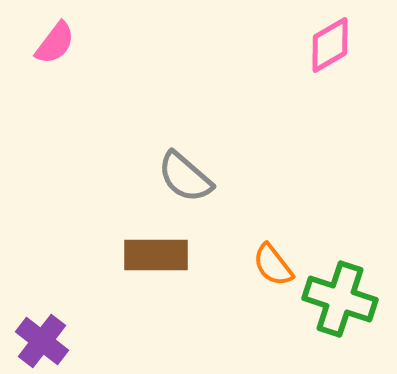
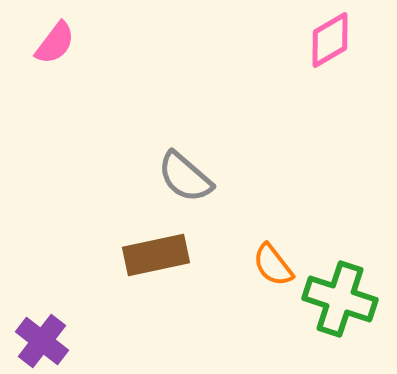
pink diamond: moved 5 px up
brown rectangle: rotated 12 degrees counterclockwise
